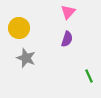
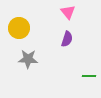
pink triangle: rotated 21 degrees counterclockwise
gray star: moved 2 px right, 1 px down; rotated 18 degrees counterclockwise
green line: rotated 64 degrees counterclockwise
